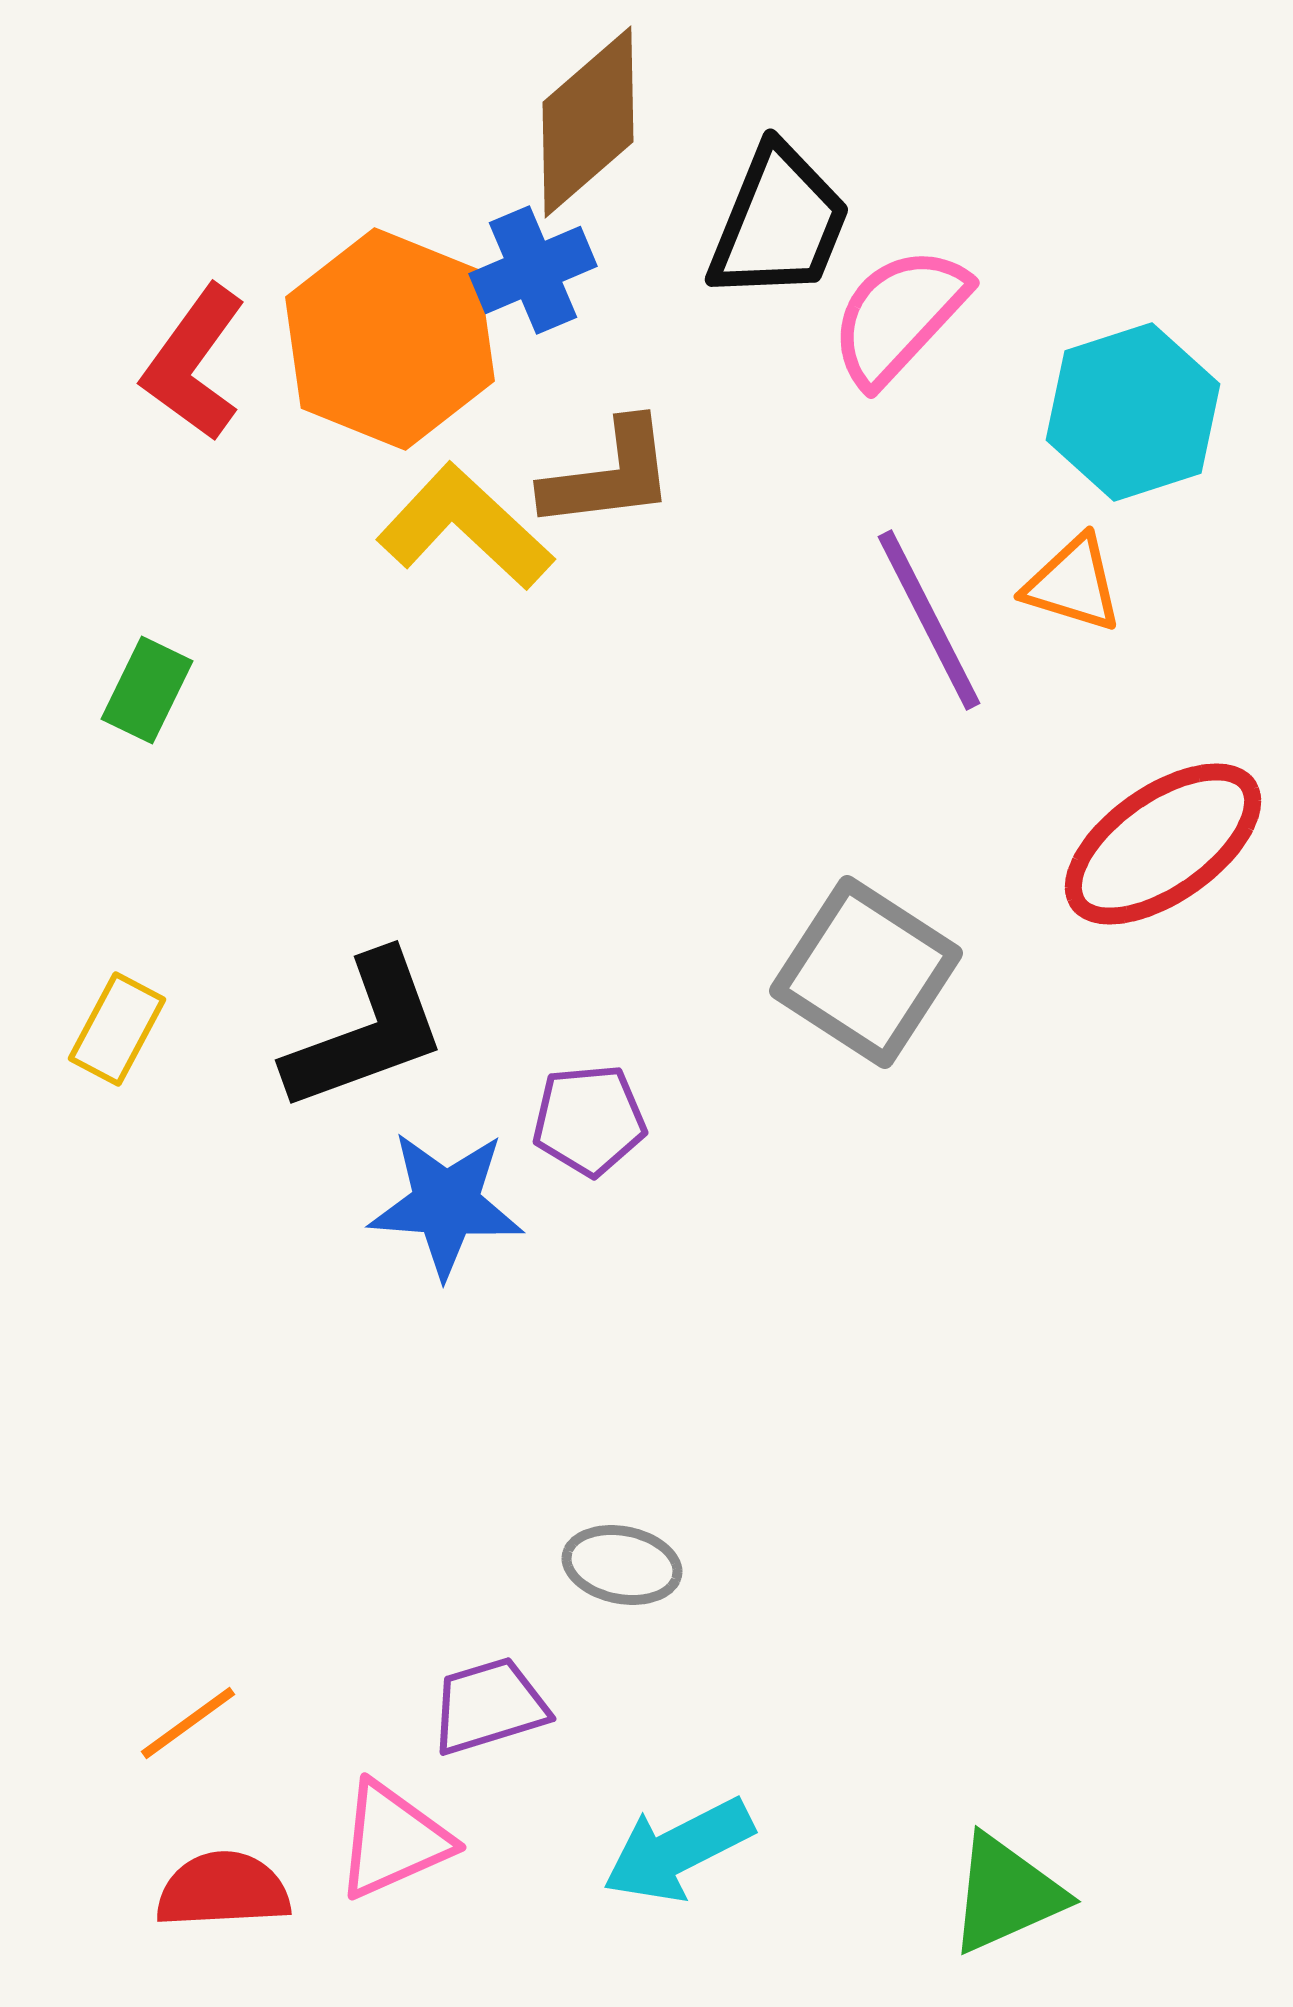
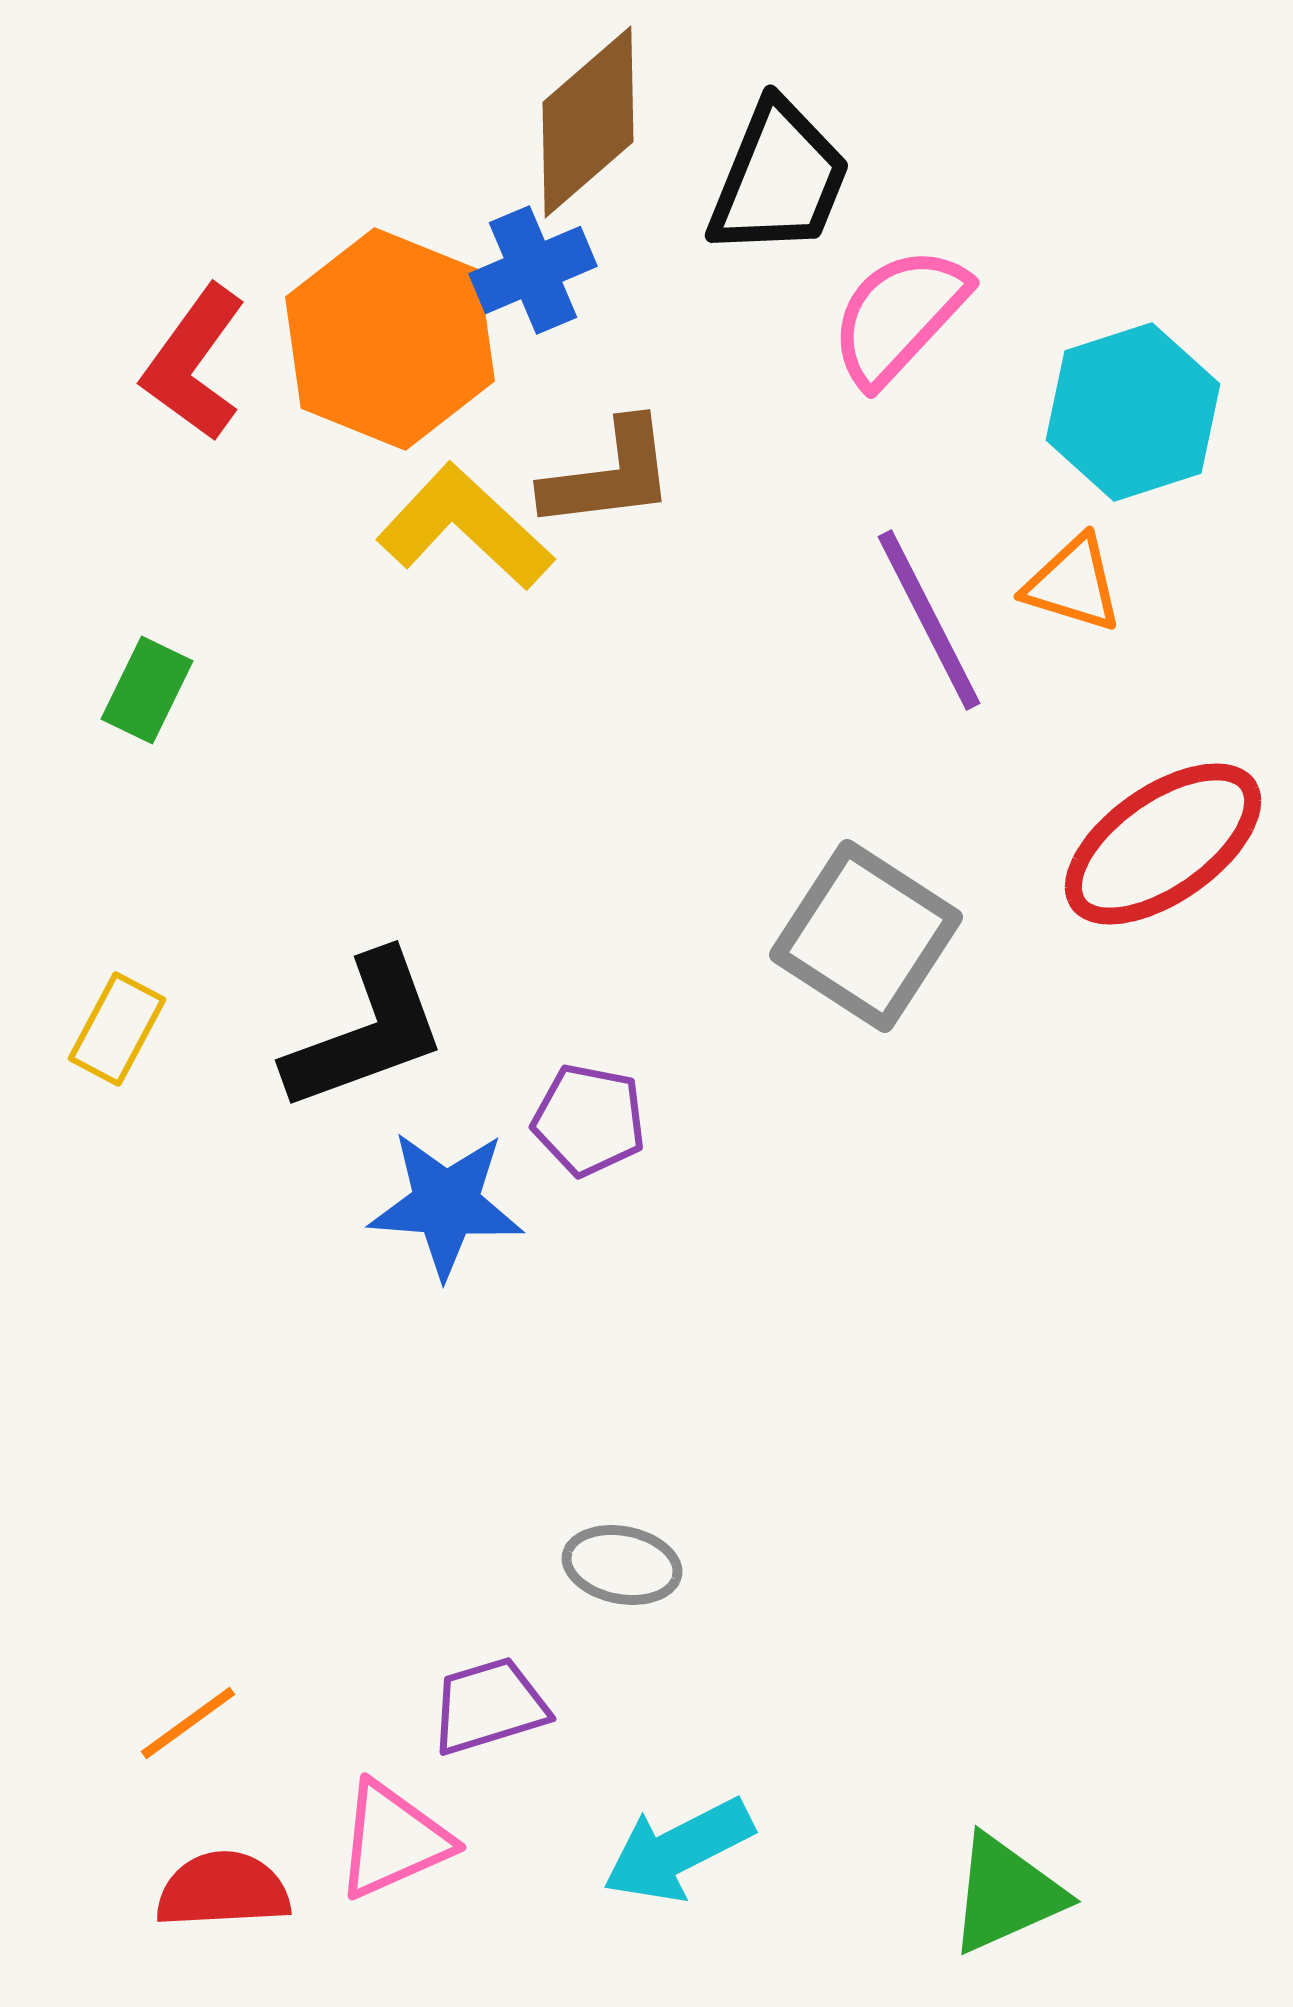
black trapezoid: moved 44 px up
gray square: moved 36 px up
purple pentagon: rotated 16 degrees clockwise
